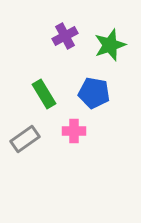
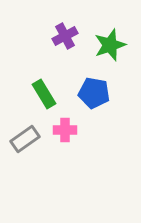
pink cross: moved 9 px left, 1 px up
